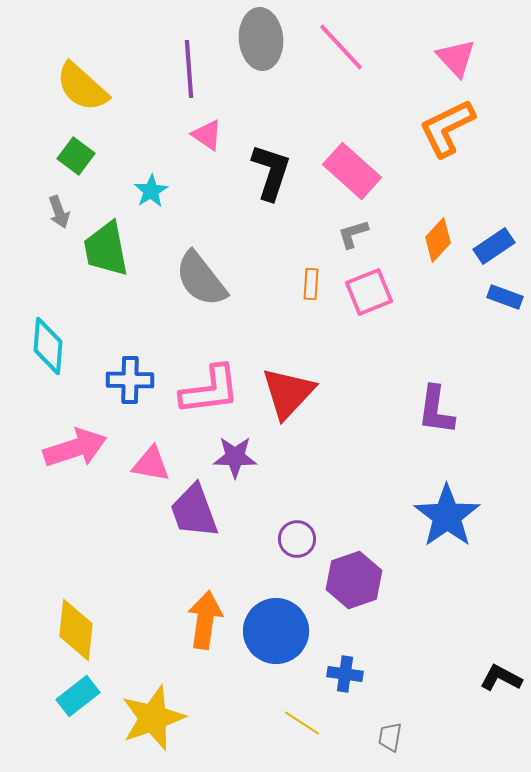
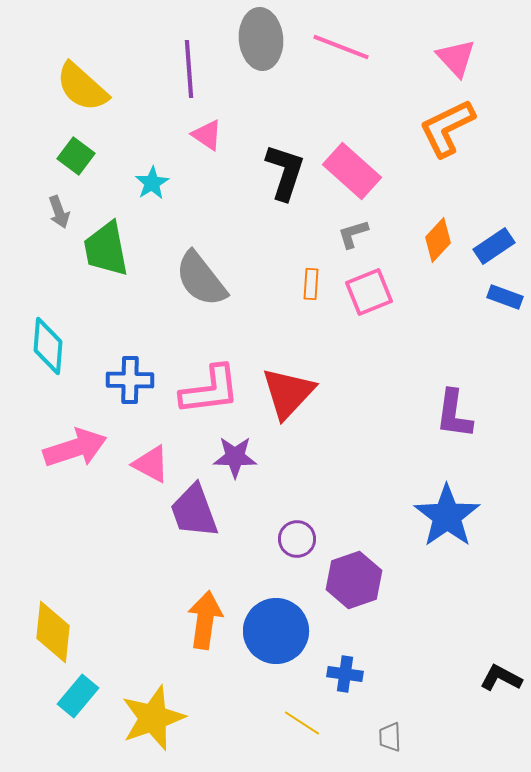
pink line at (341, 47): rotated 26 degrees counterclockwise
black L-shape at (271, 172): moved 14 px right
cyan star at (151, 191): moved 1 px right, 8 px up
purple L-shape at (436, 410): moved 18 px right, 4 px down
pink triangle at (151, 464): rotated 18 degrees clockwise
yellow diamond at (76, 630): moved 23 px left, 2 px down
cyan rectangle at (78, 696): rotated 12 degrees counterclockwise
gray trapezoid at (390, 737): rotated 12 degrees counterclockwise
